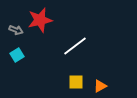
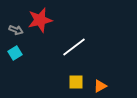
white line: moved 1 px left, 1 px down
cyan square: moved 2 px left, 2 px up
